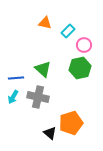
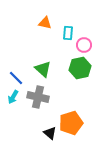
cyan rectangle: moved 2 px down; rotated 40 degrees counterclockwise
blue line: rotated 49 degrees clockwise
